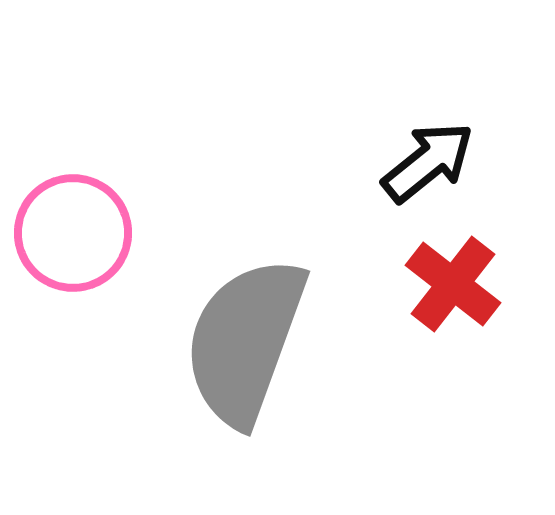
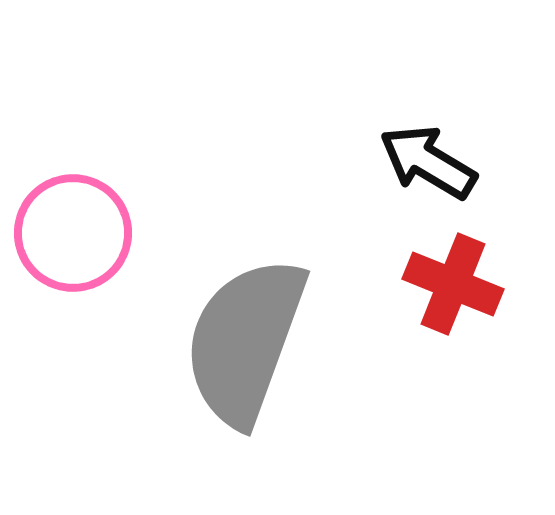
black arrow: rotated 110 degrees counterclockwise
red cross: rotated 16 degrees counterclockwise
